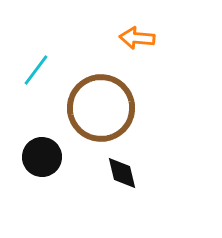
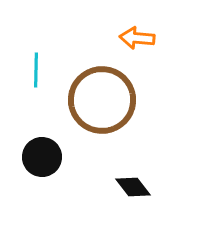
cyan line: rotated 36 degrees counterclockwise
brown circle: moved 1 px right, 8 px up
black diamond: moved 11 px right, 14 px down; rotated 24 degrees counterclockwise
